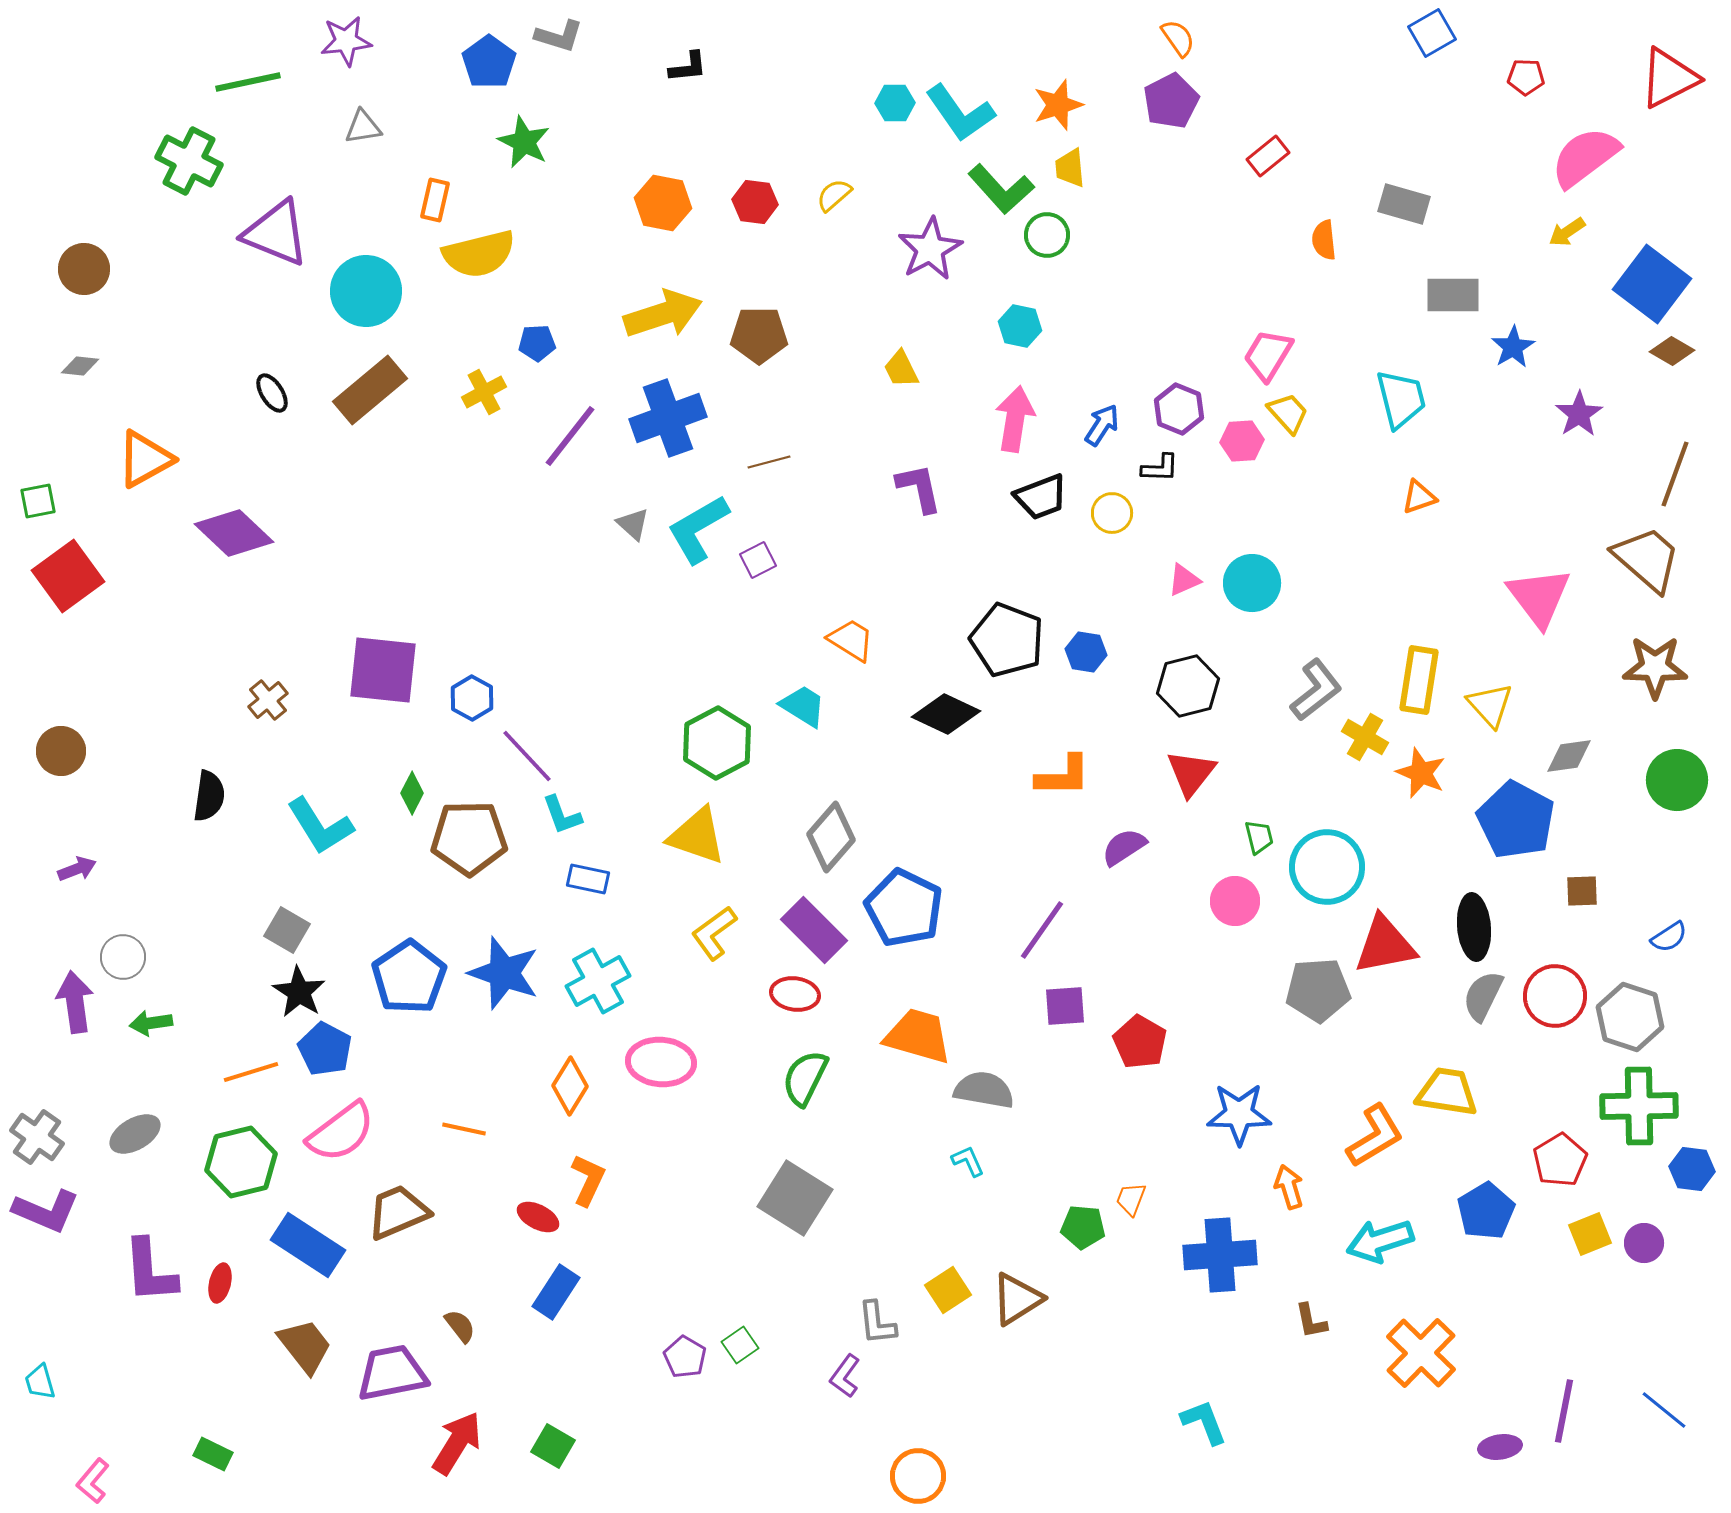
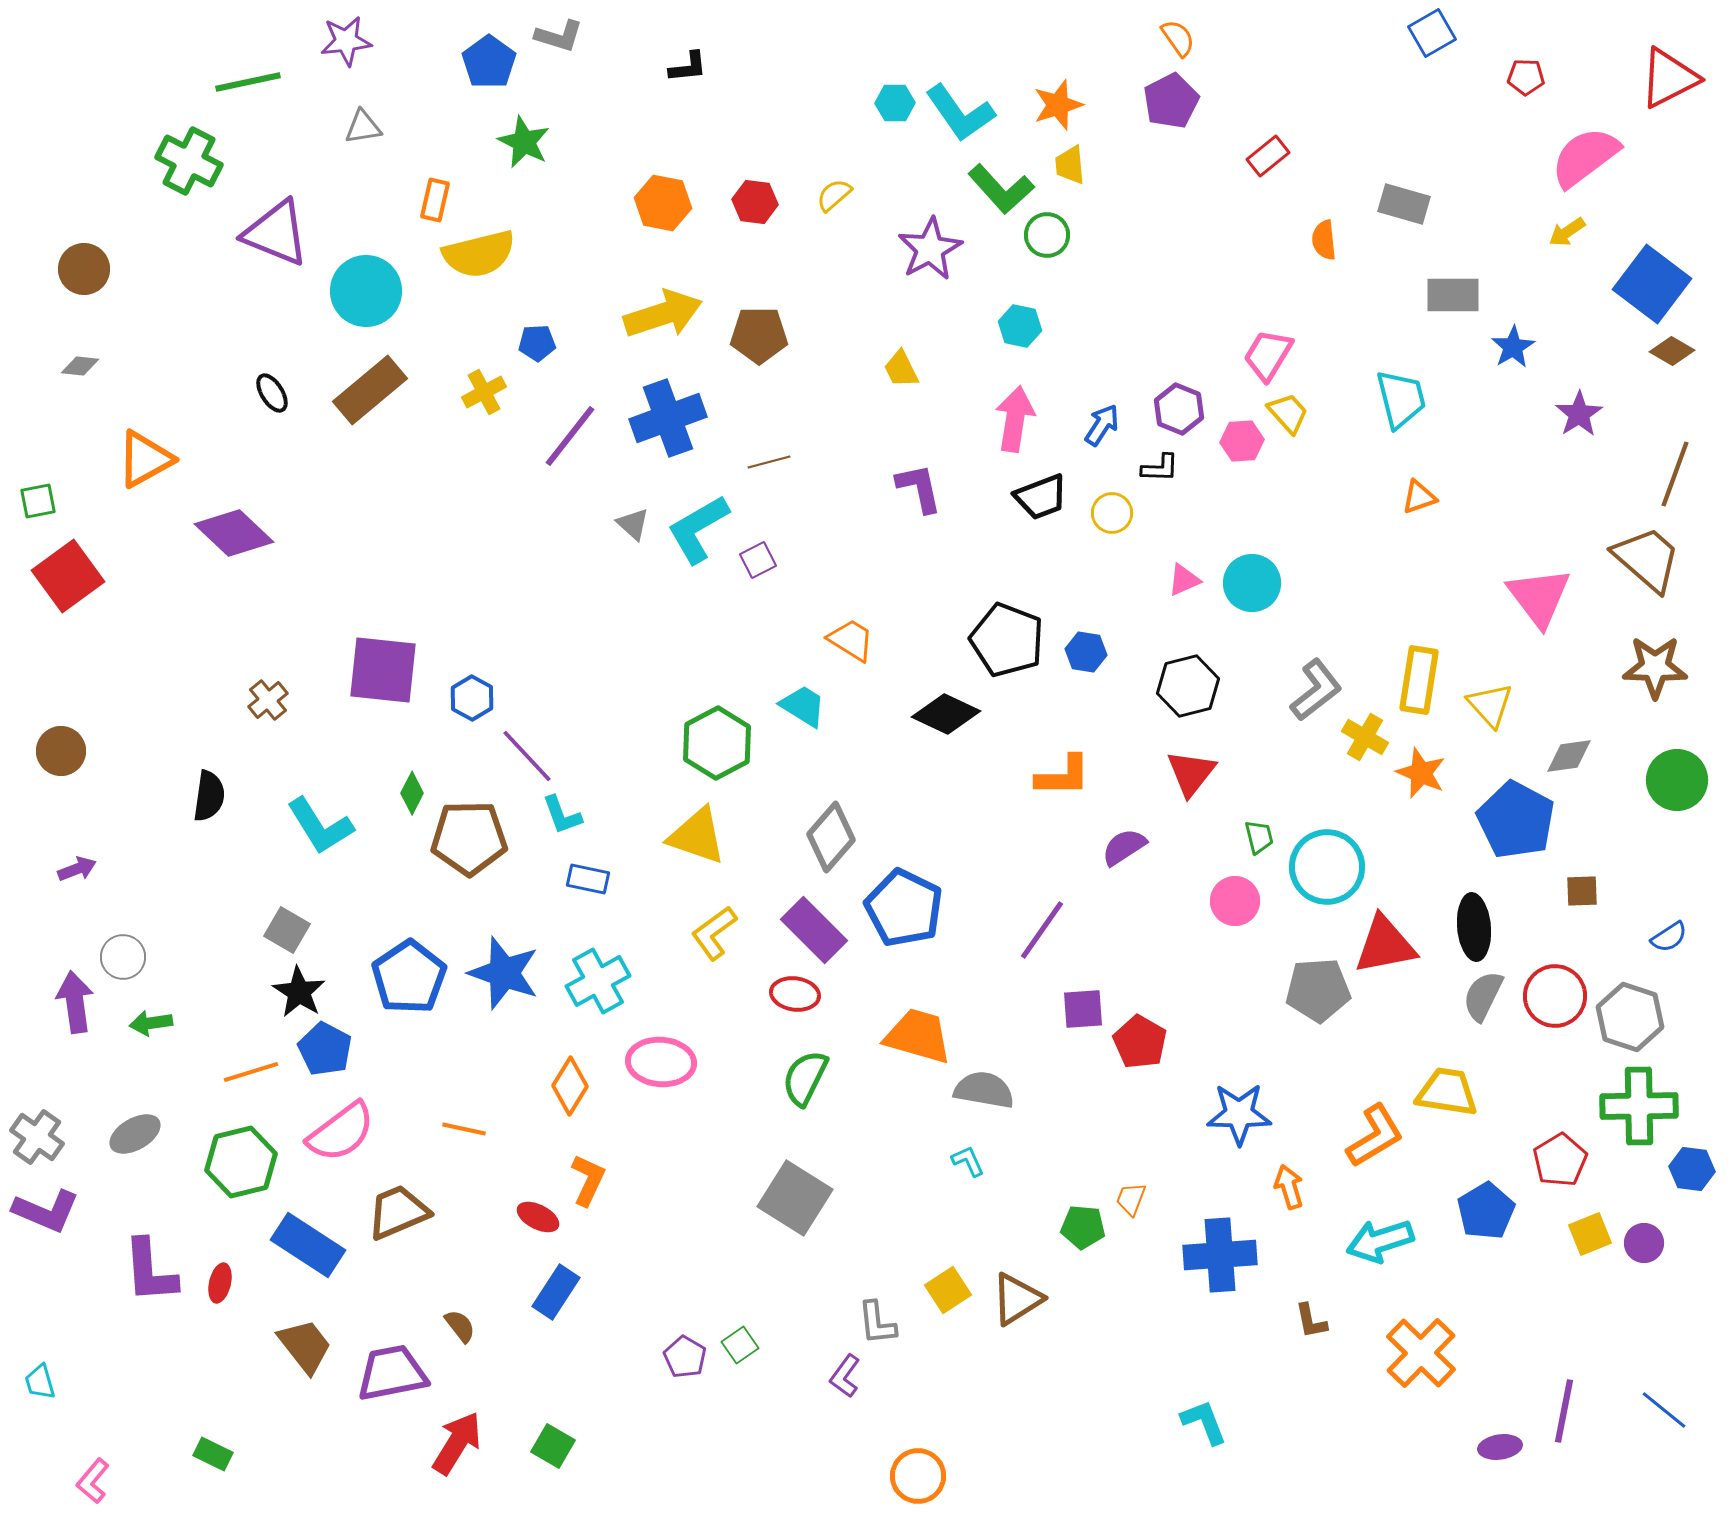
yellow trapezoid at (1070, 168): moved 3 px up
purple square at (1065, 1006): moved 18 px right, 3 px down
